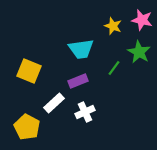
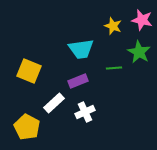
green line: rotated 49 degrees clockwise
